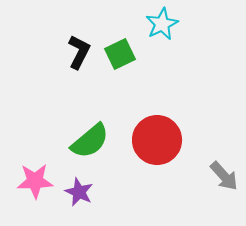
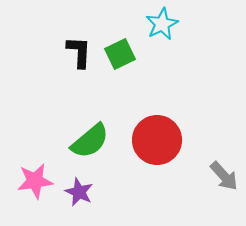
black L-shape: rotated 24 degrees counterclockwise
pink star: rotated 6 degrees counterclockwise
